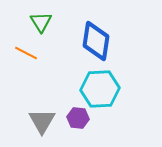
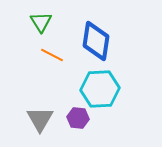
orange line: moved 26 px right, 2 px down
gray triangle: moved 2 px left, 2 px up
